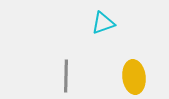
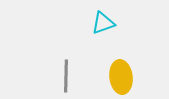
yellow ellipse: moved 13 px left
